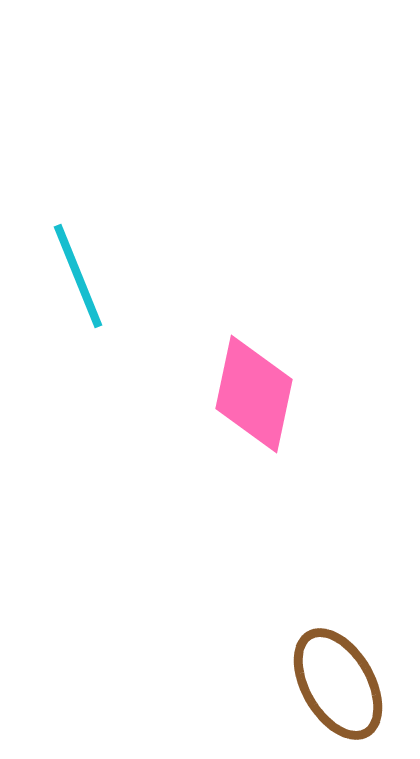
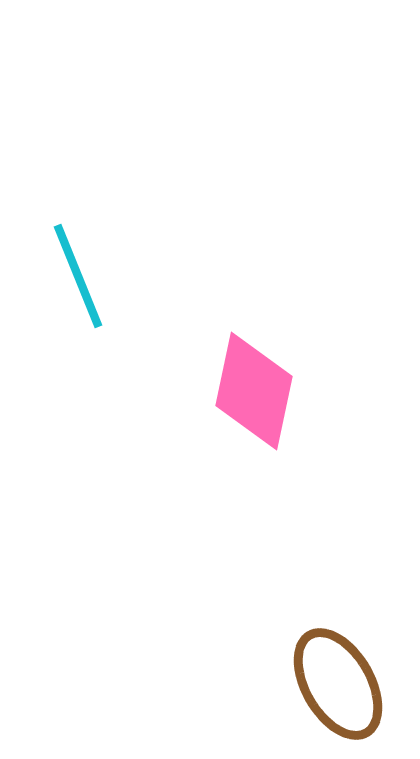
pink diamond: moved 3 px up
